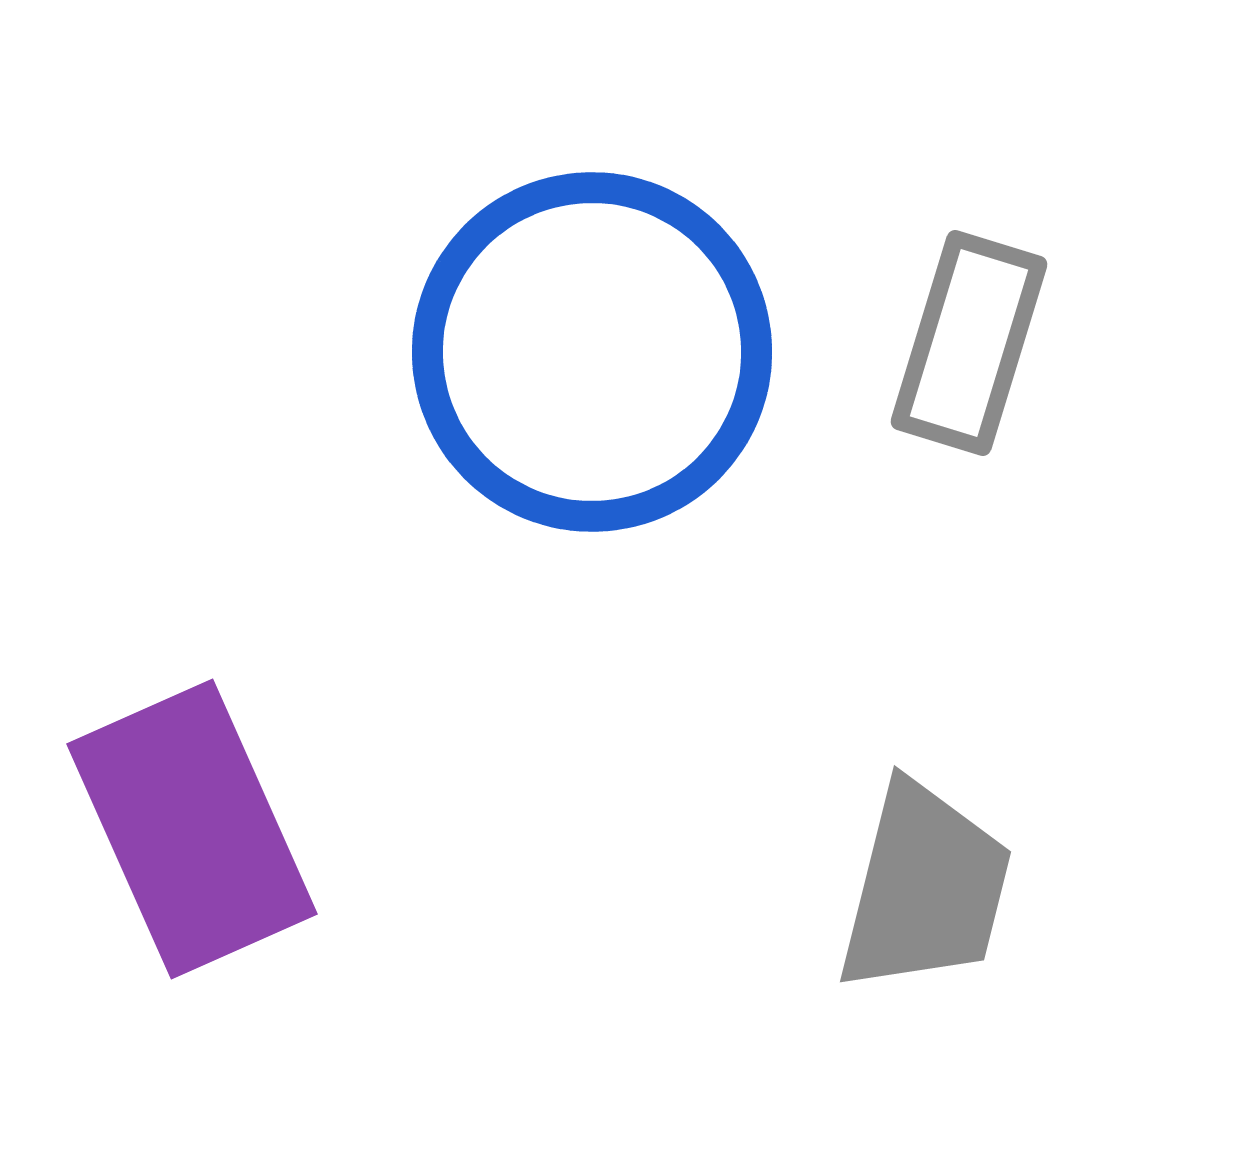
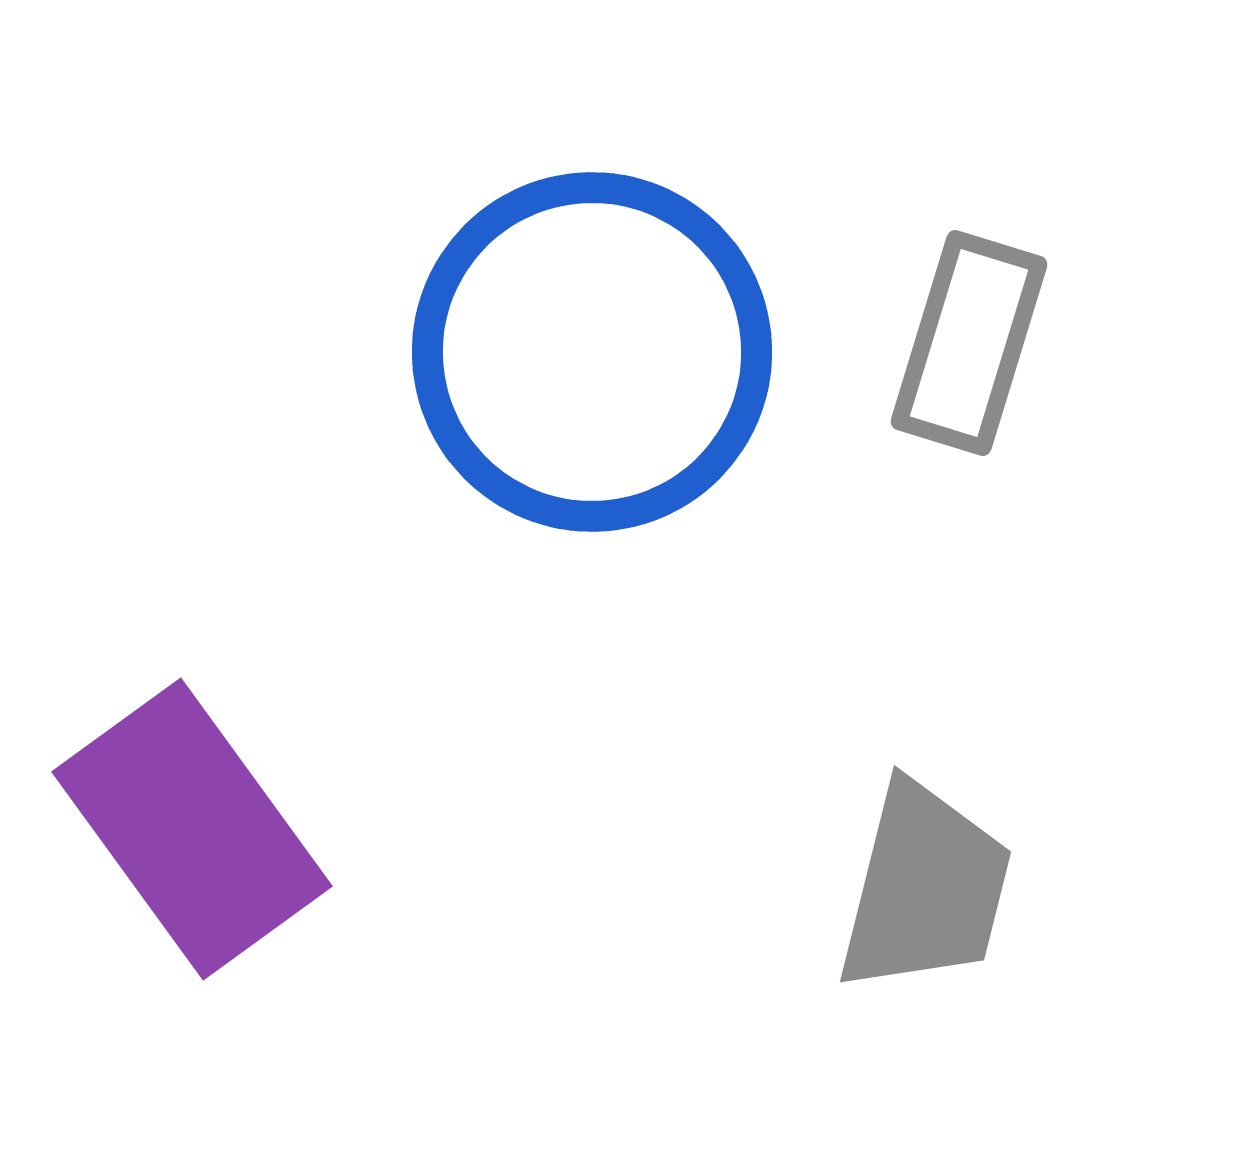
purple rectangle: rotated 12 degrees counterclockwise
